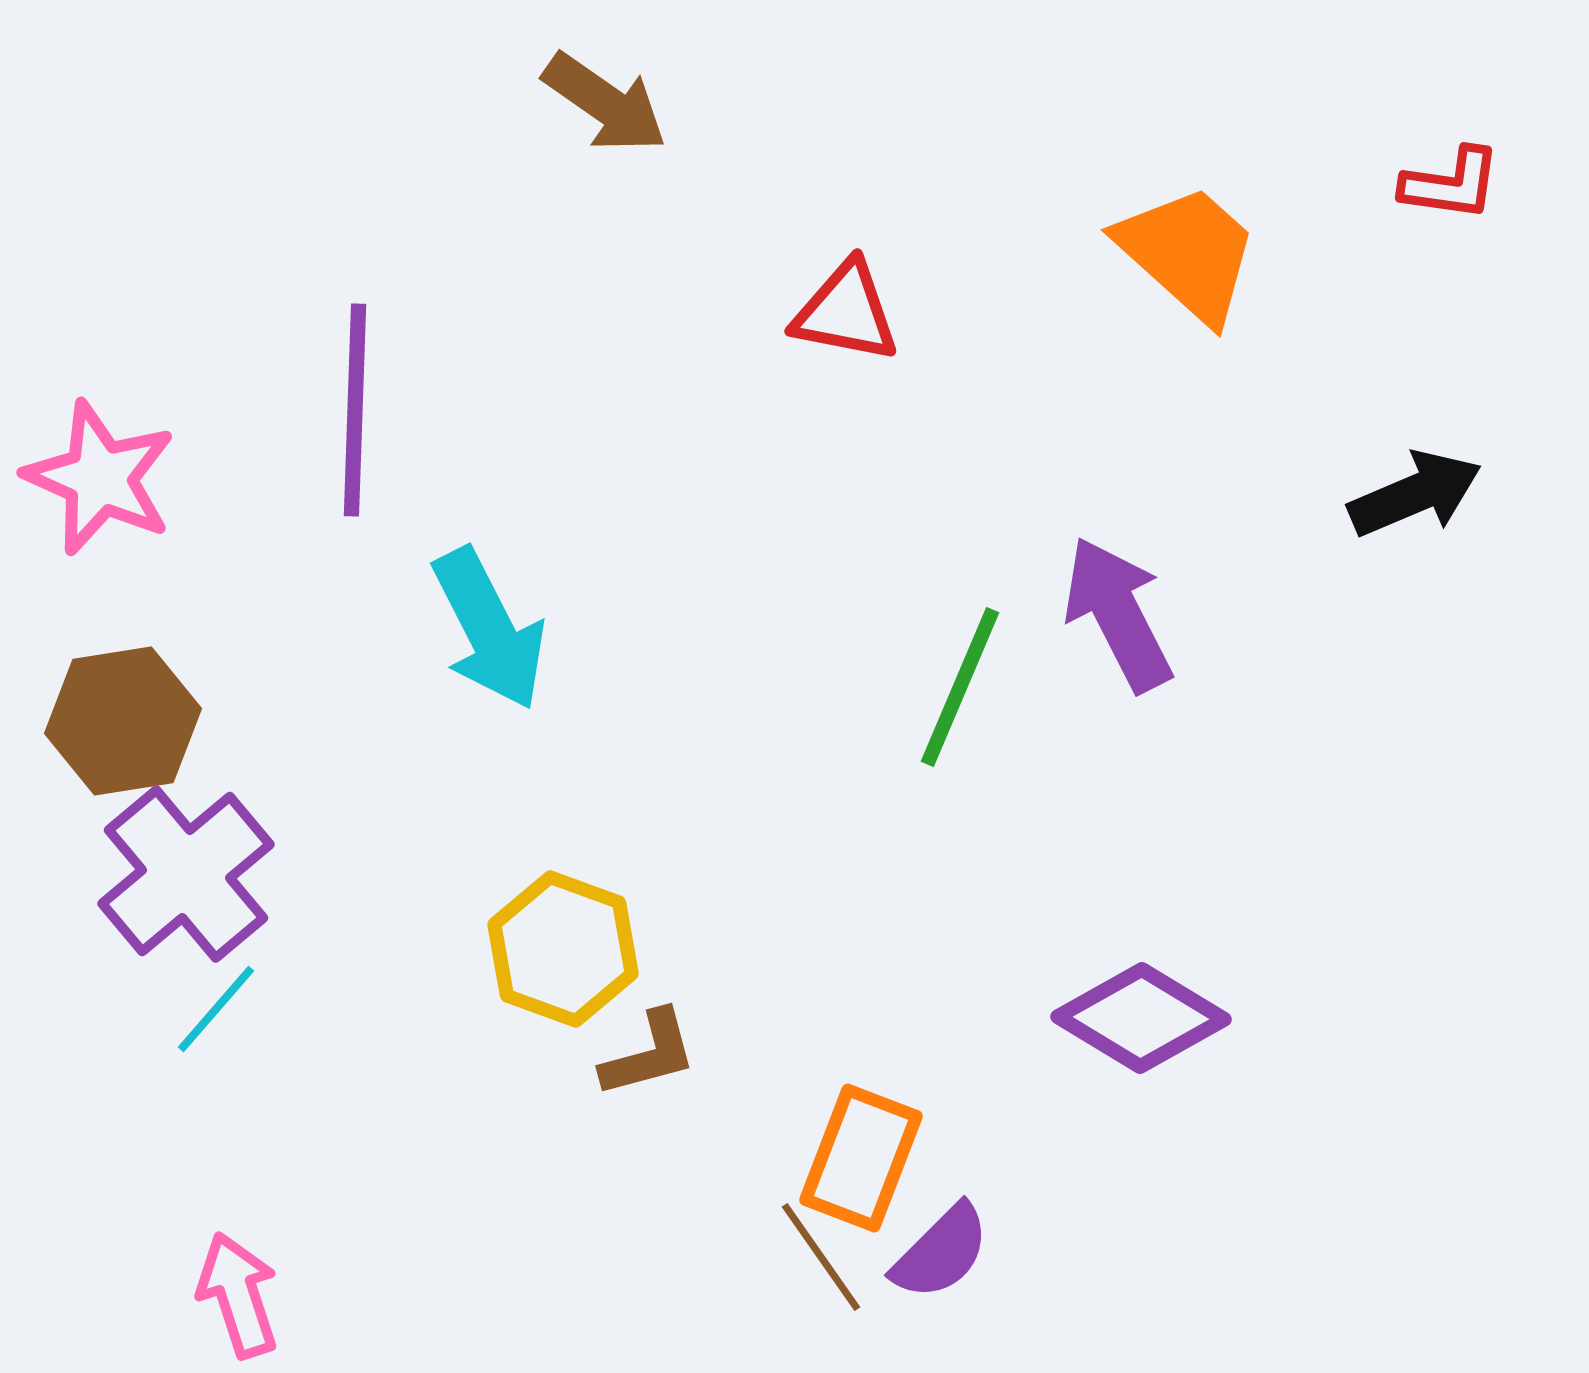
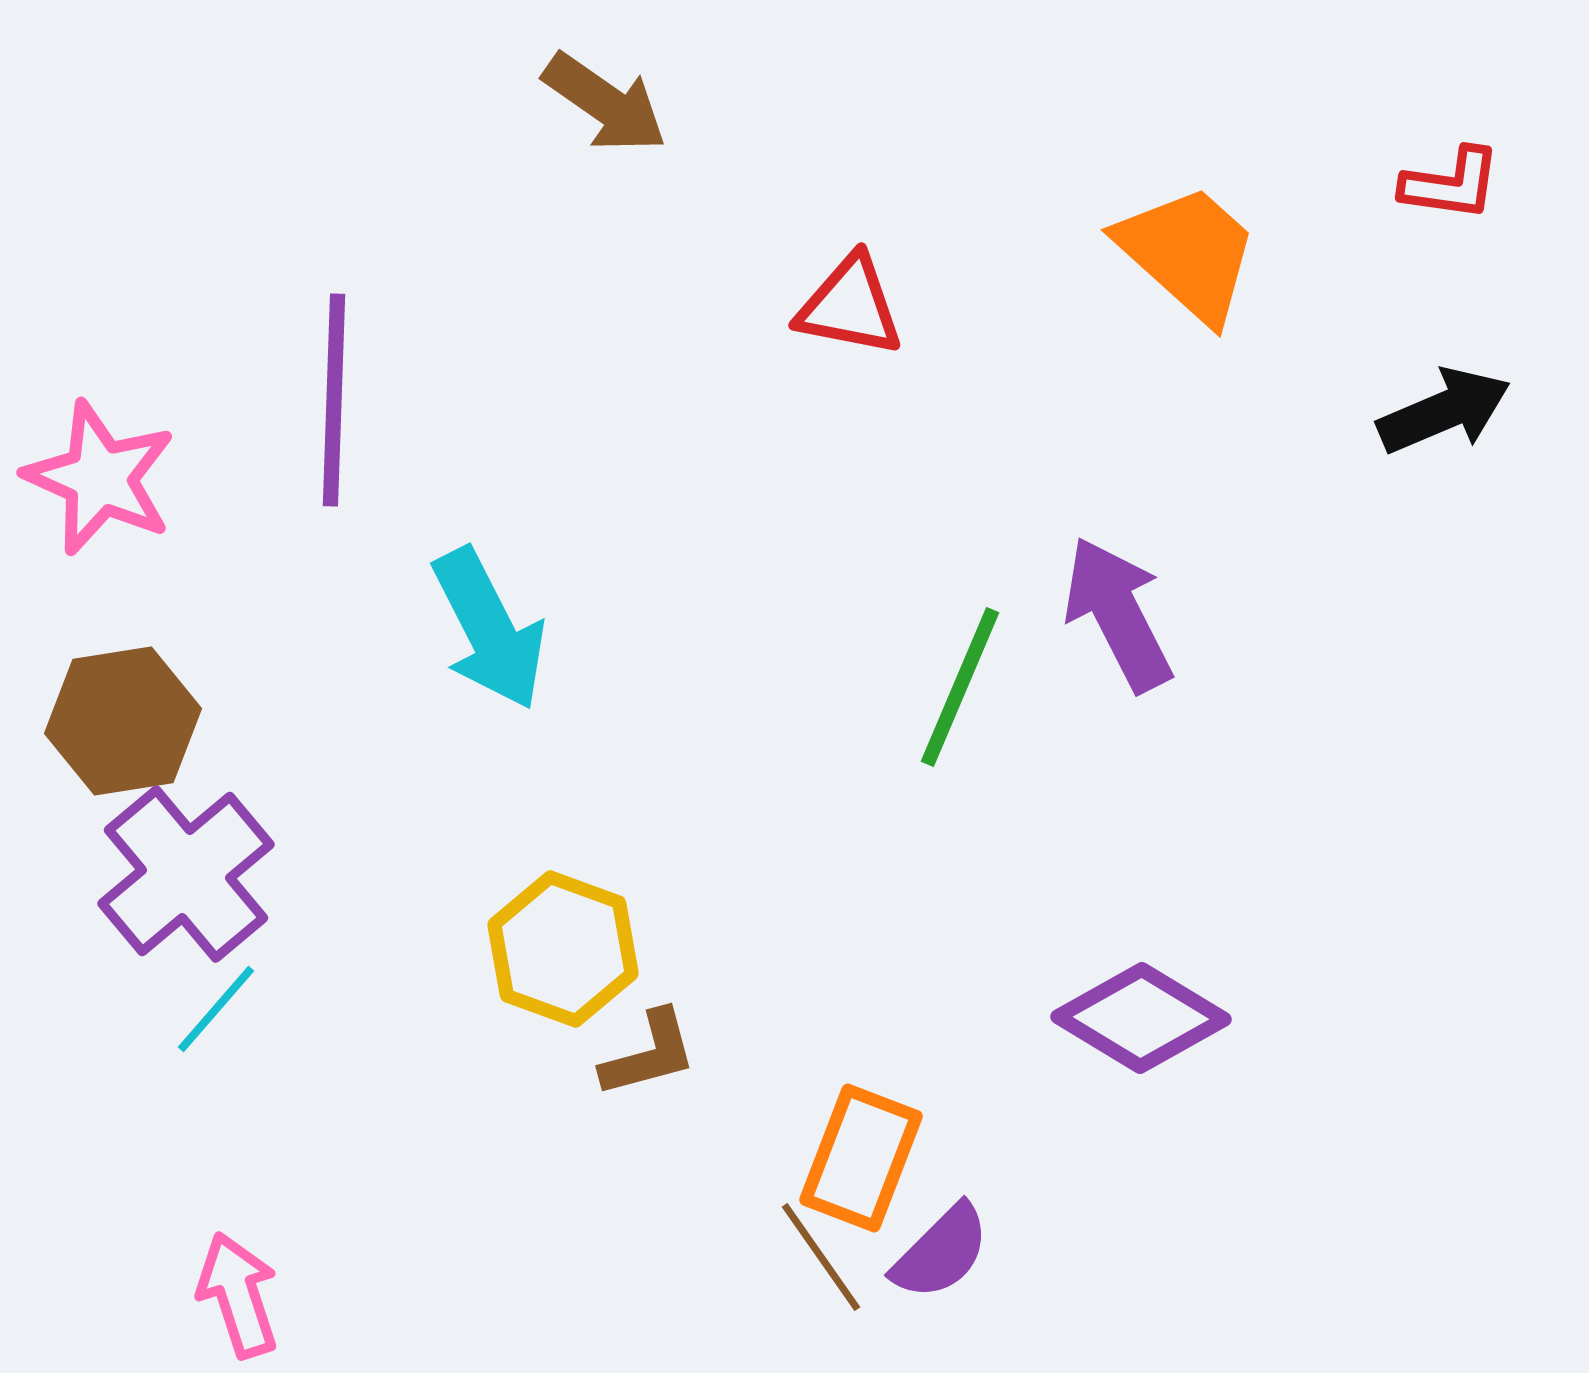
red triangle: moved 4 px right, 6 px up
purple line: moved 21 px left, 10 px up
black arrow: moved 29 px right, 83 px up
